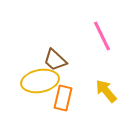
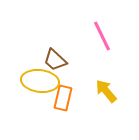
yellow ellipse: rotated 18 degrees clockwise
